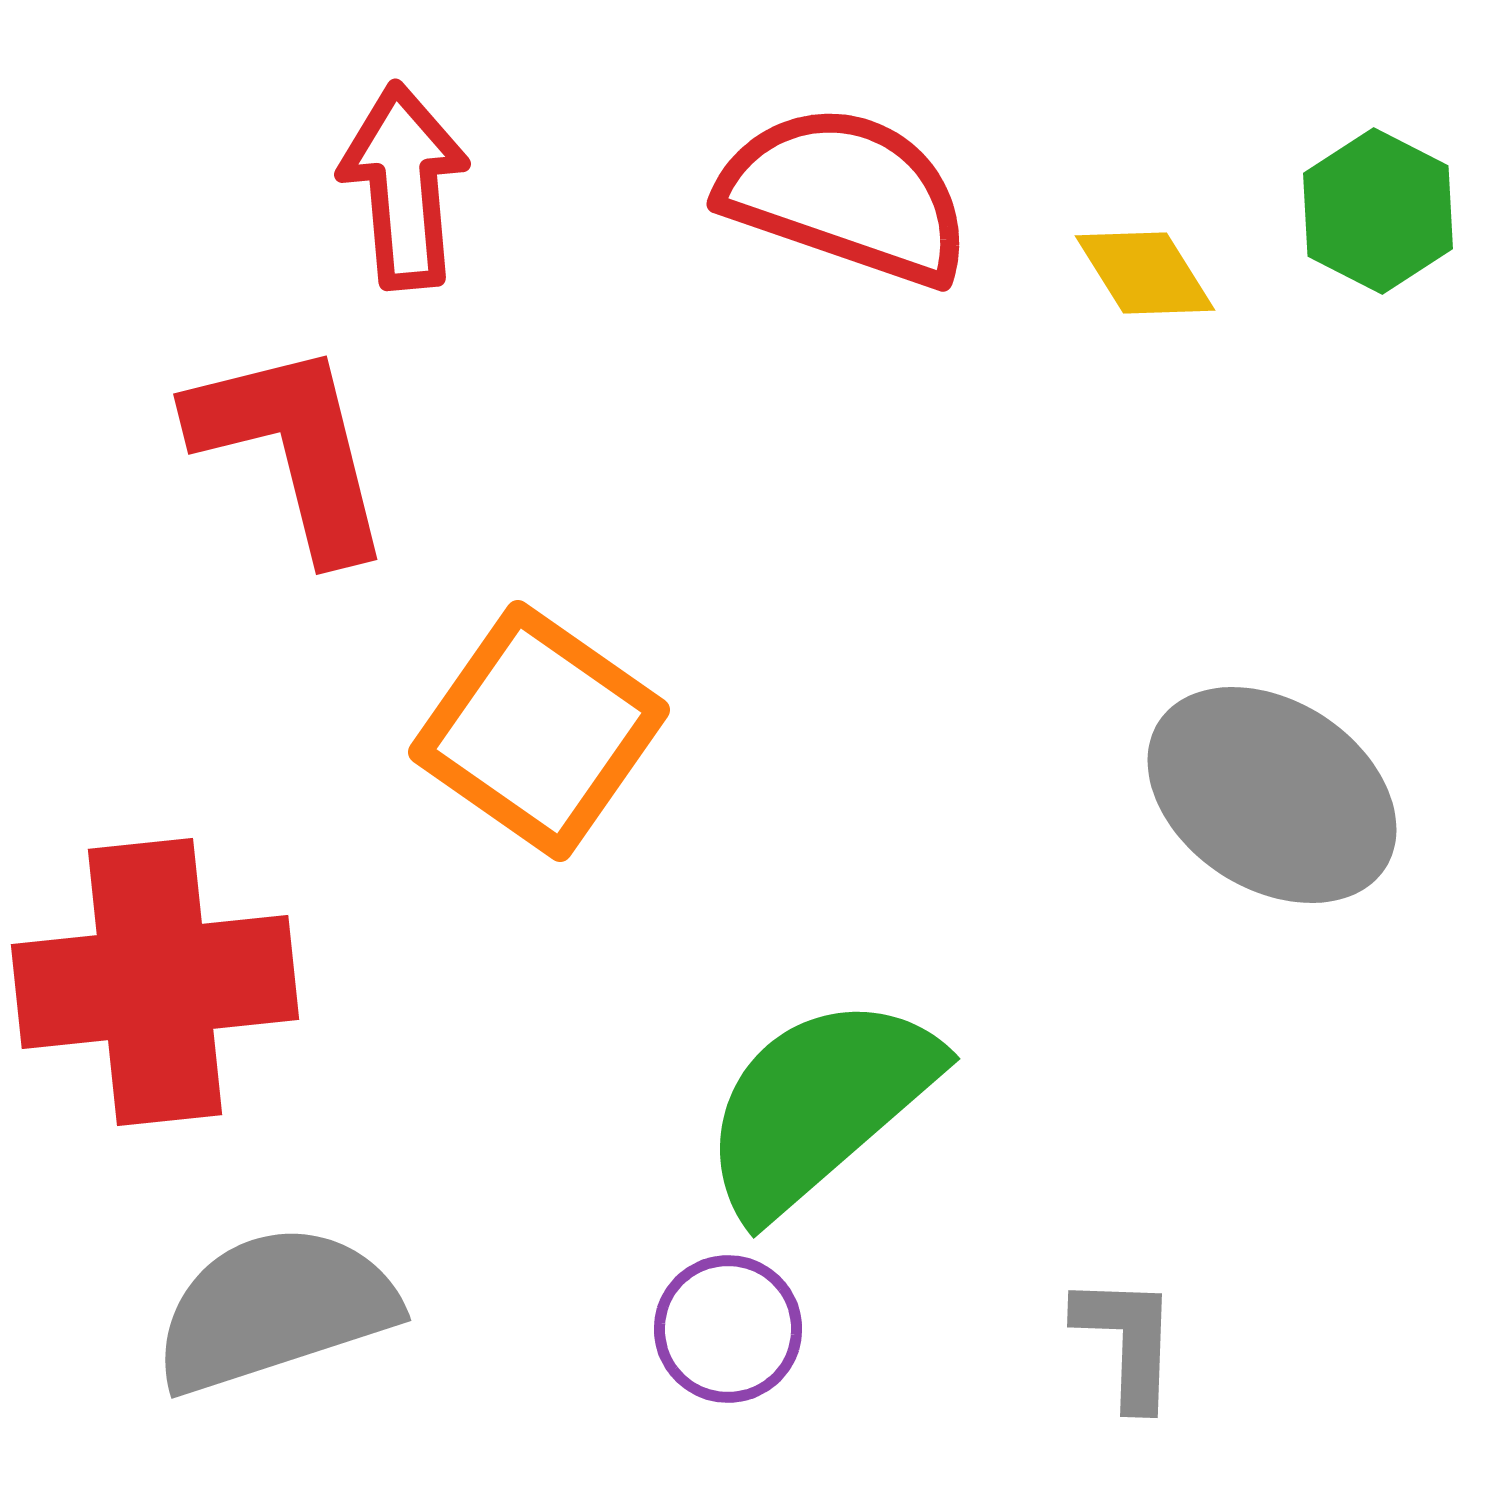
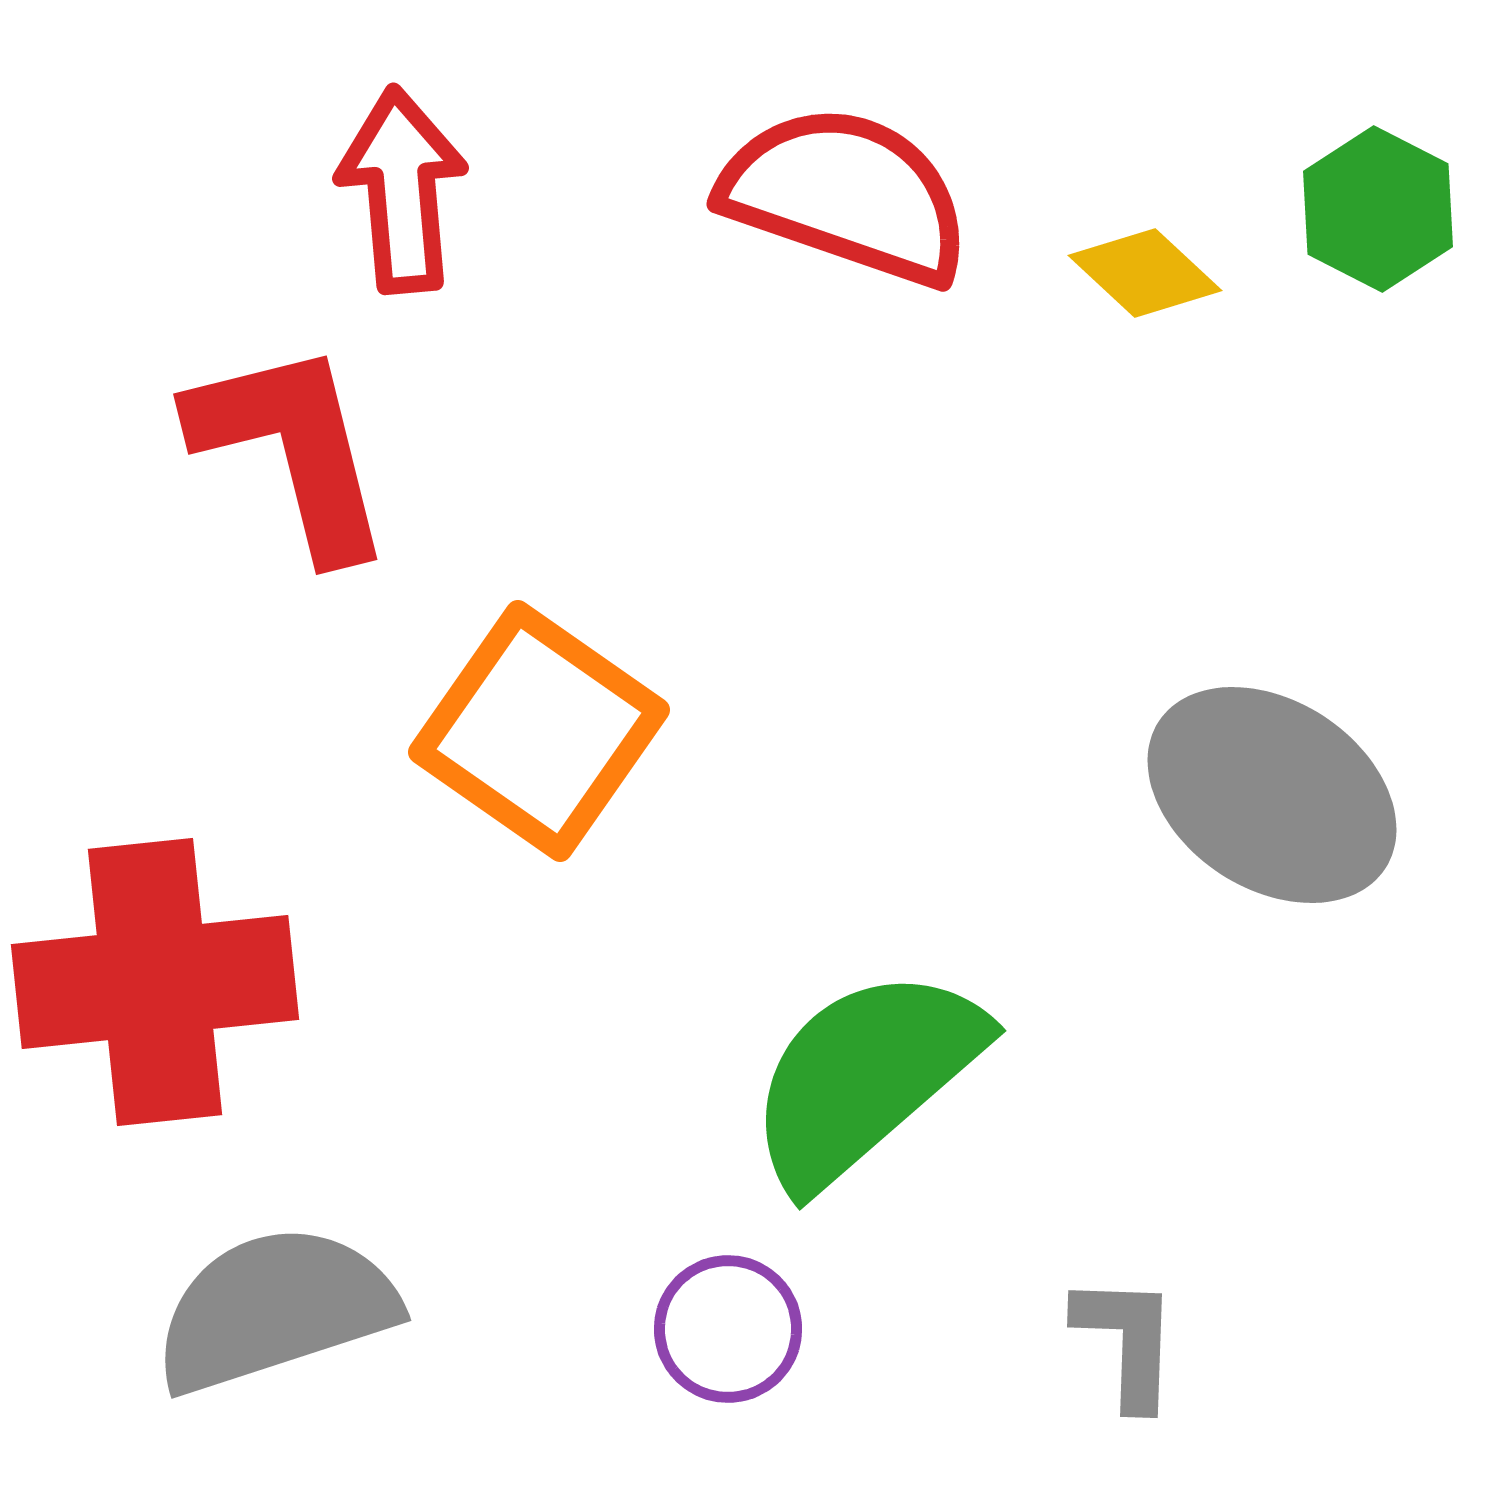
red arrow: moved 2 px left, 4 px down
green hexagon: moved 2 px up
yellow diamond: rotated 15 degrees counterclockwise
green semicircle: moved 46 px right, 28 px up
